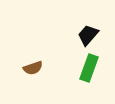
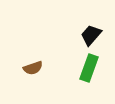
black trapezoid: moved 3 px right
